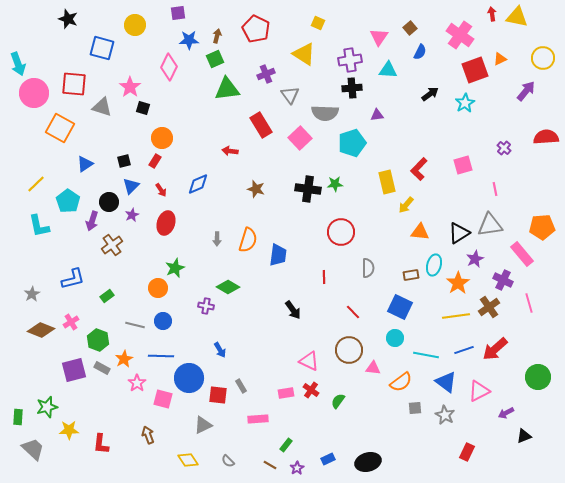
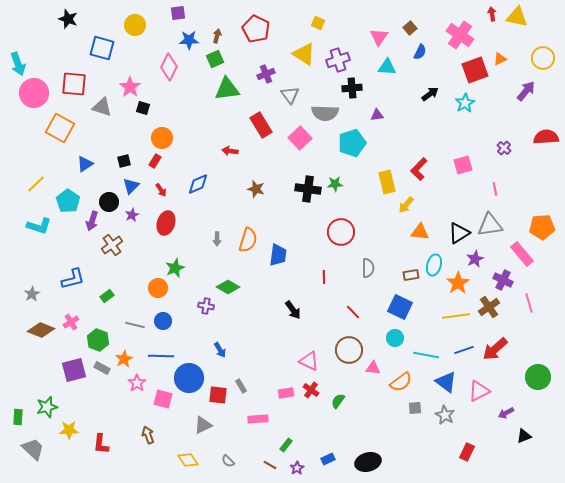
purple cross at (350, 60): moved 12 px left; rotated 10 degrees counterclockwise
cyan triangle at (388, 70): moved 1 px left, 3 px up
cyan L-shape at (39, 226): rotated 60 degrees counterclockwise
